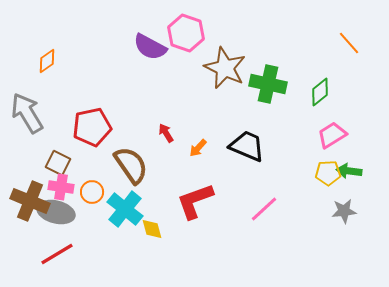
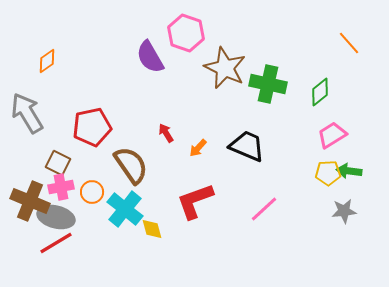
purple semicircle: moved 10 px down; rotated 32 degrees clockwise
pink cross: rotated 20 degrees counterclockwise
gray ellipse: moved 5 px down
red line: moved 1 px left, 11 px up
